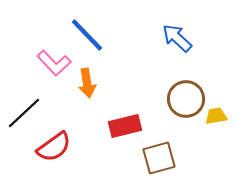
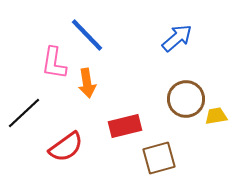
blue arrow: rotated 96 degrees clockwise
pink L-shape: rotated 52 degrees clockwise
red semicircle: moved 12 px right
